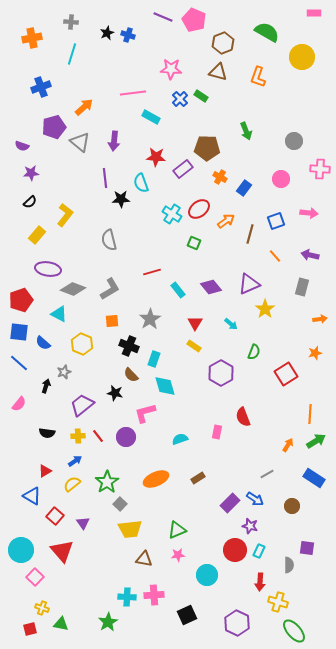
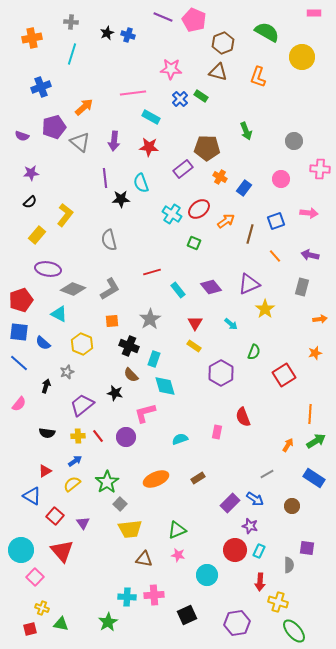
purple semicircle at (22, 146): moved 10 px up
red star at (156, 157): moved 7 px left, 10 px up
gray star at (64, 372): moved 3 px right
red square at (286, 374): moved 2 px left, 1 px down
pink star at (178, 555): rotated 16 degrees clockwise
purple hexagon at (237, 623): rotated 25 degrees clockwise
